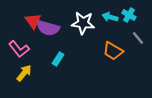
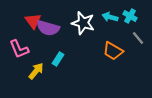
cyan cross: moved 1 px right, 1 px down
white star: rotated 10 degrees clockwise
pink L-shape: rotated 15 degrees clockwise
yellow arrow: moved 12 px right, 2 px up
